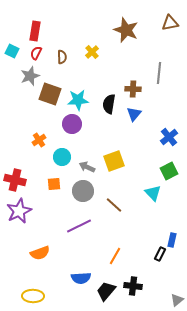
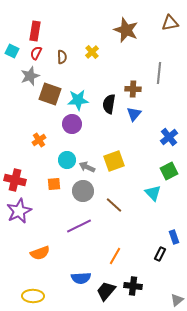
cyan circle: moved 5 px right, 3 px down
blue rectangle: moved 2 px right, 3 px up; rotated 32 degrees counterclockwise
